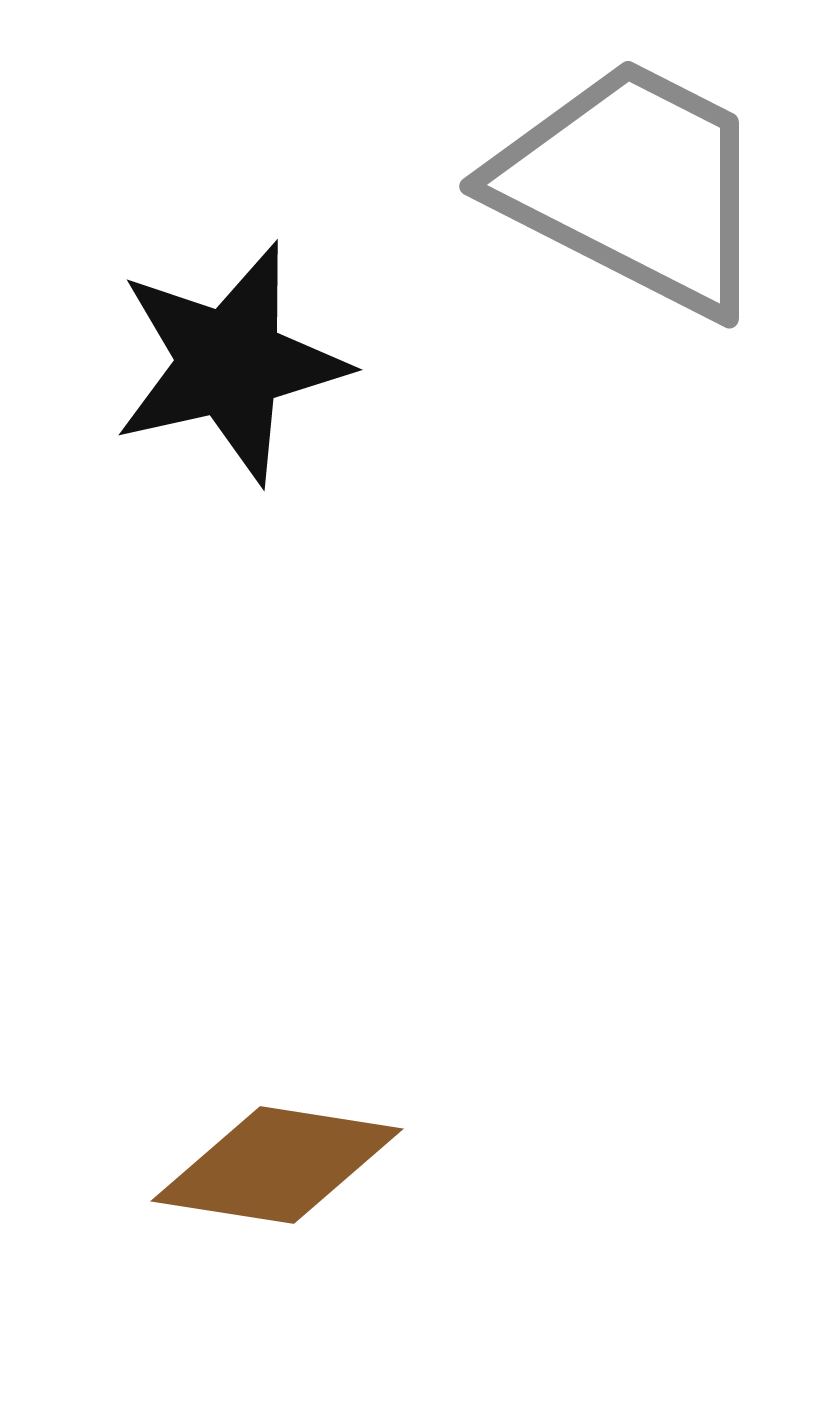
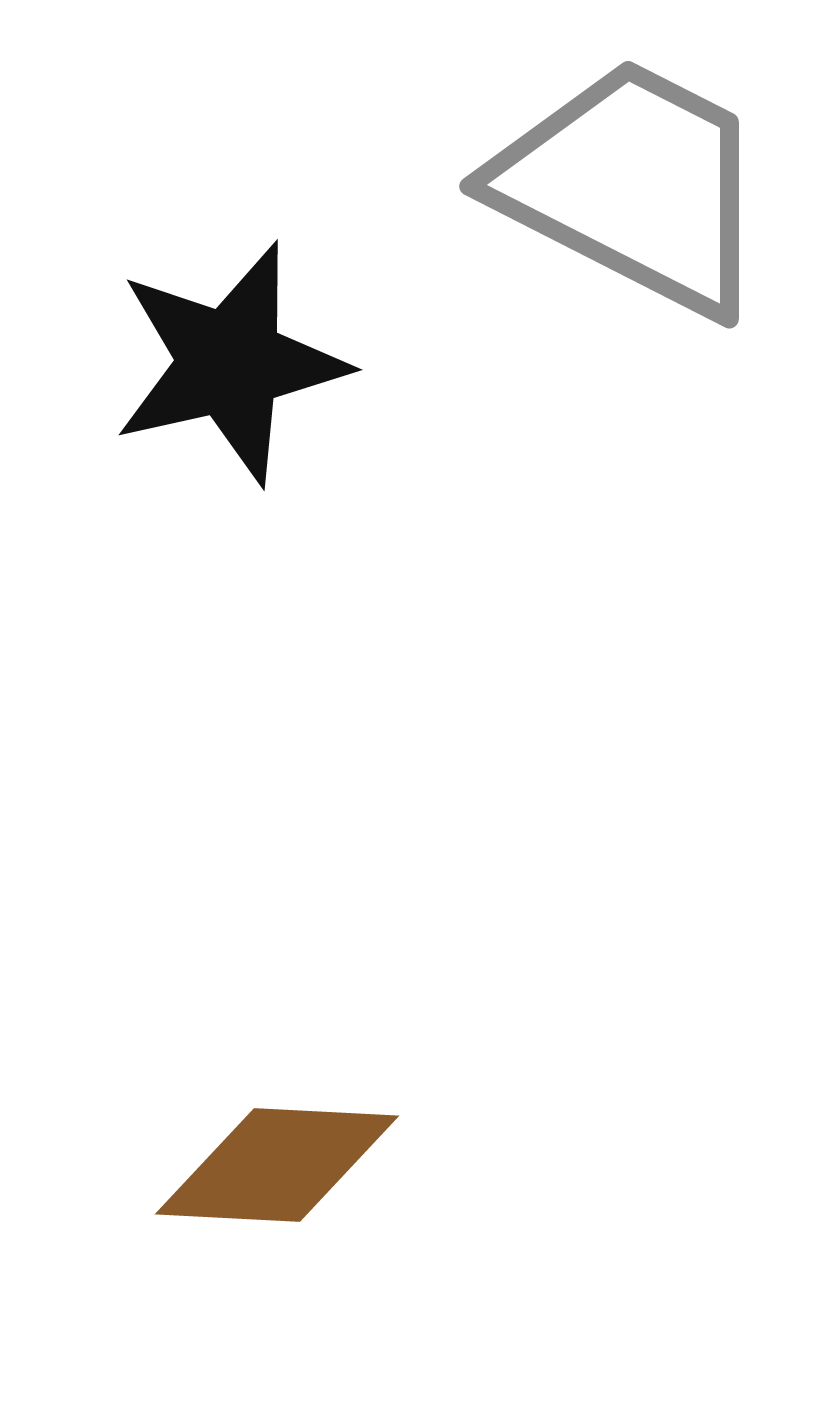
brown diamond: rotated 6 degrees counterclockwise
